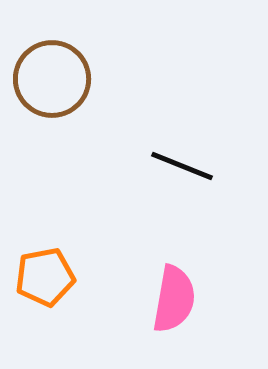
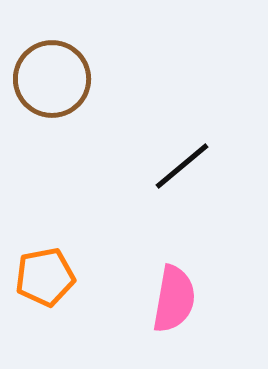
black line: rotated 62 degrees counterclockwise
